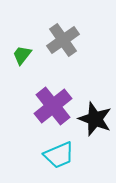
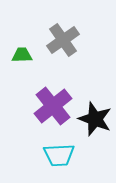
green trapezoid: rotated 50 degrees clockwise
cyan trapezoid: rotated 20 degrees clockwise
